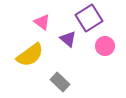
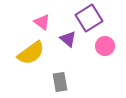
yellow semicircle: moved 1 px right, 2 px up
gray rectangle: rotated 36 degrees clockwise
